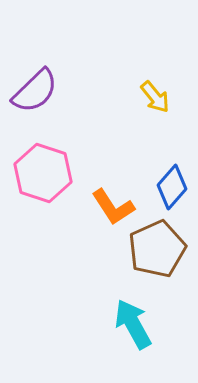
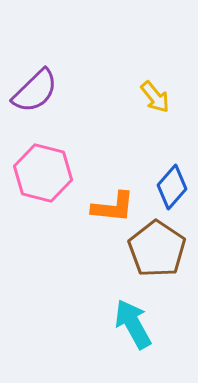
pink hexagon: rotated 4 degrees counterclockwise
orange L-shape: rotated 51 degrees counterclockwise
brown pentagon: rotated 14 degrees counterclockwise
